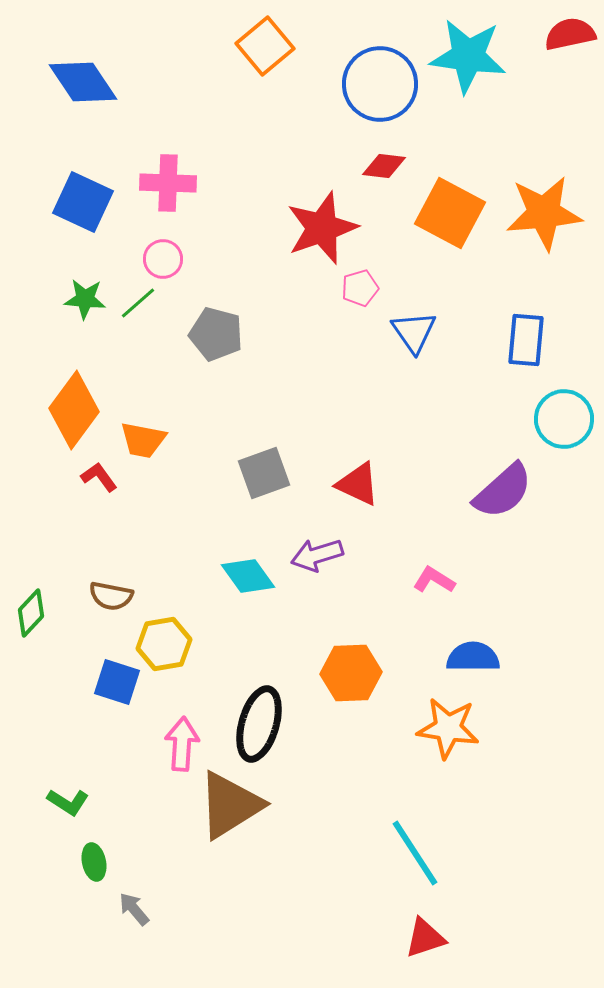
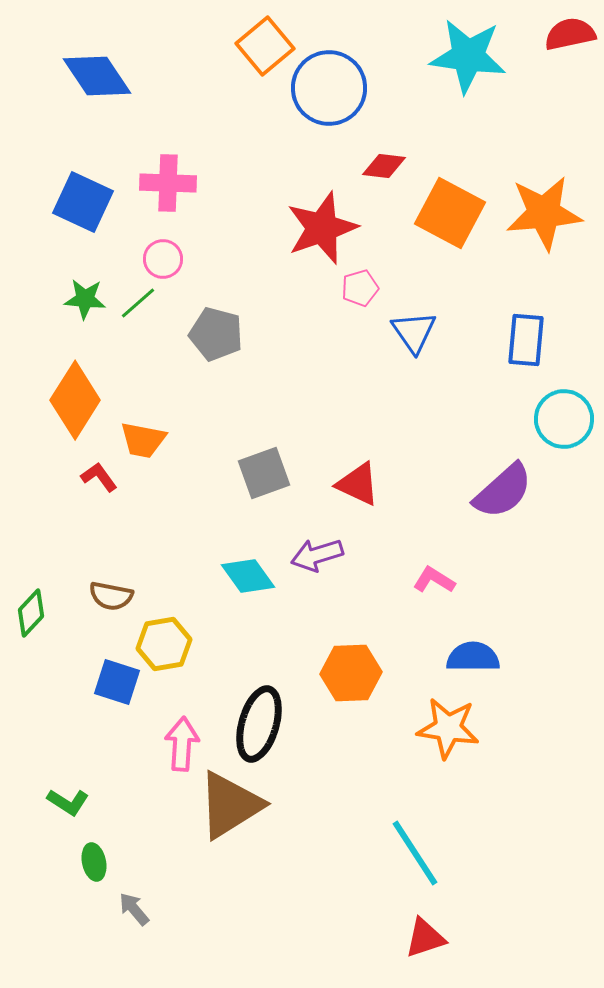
blue diamond at (83, 82): moved 14 px right, 6 px up
blue circle at (380, 84): moved 51 px left, 4 px down
orange diamond at (74, 410): moved 1 px right, 10 px up; rotated 4 degrees counterclockwise
